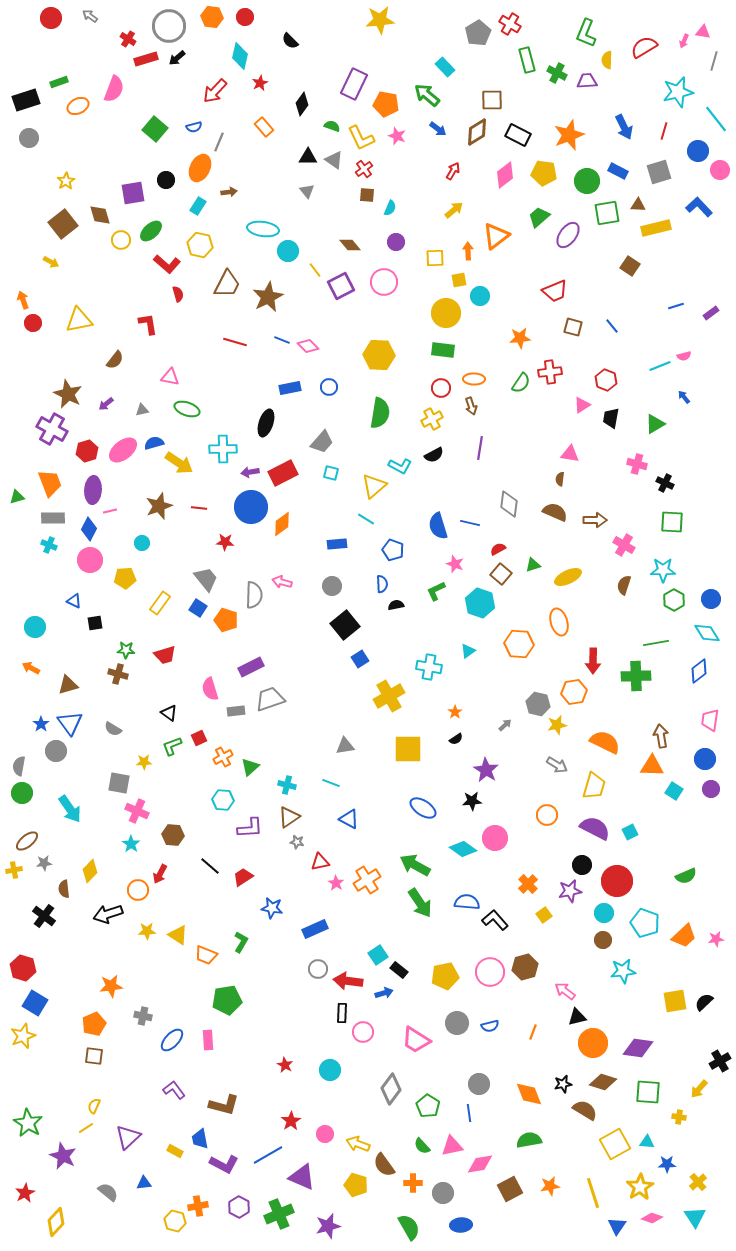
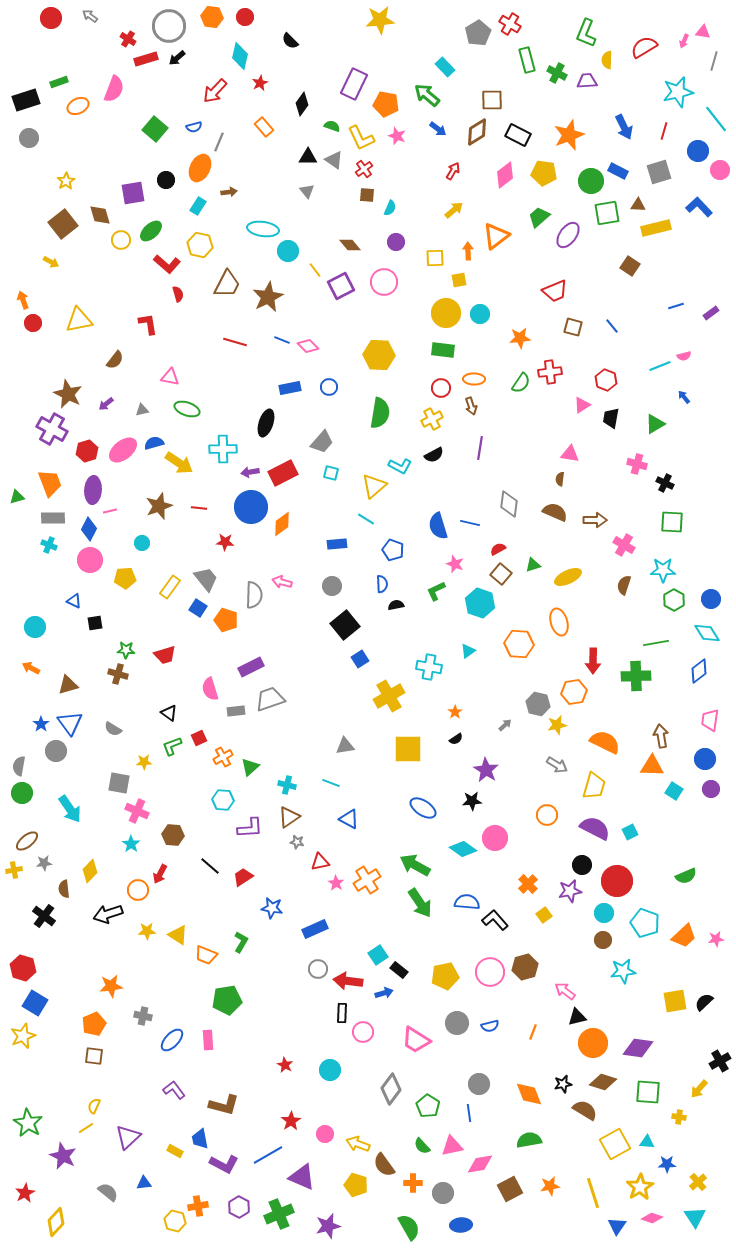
green circle at (587, 181): moved 4 px right
cyan circle at (480, 296): moved 18 px down
yellow rectangle at (160, 603): moved 10 px right, 16 px up
